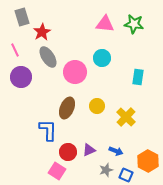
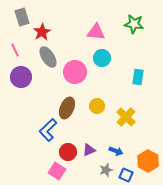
pink triangle: moved 9 px left, 8 px down
blue L-shape: rotated 135 degrees counterclockwise
